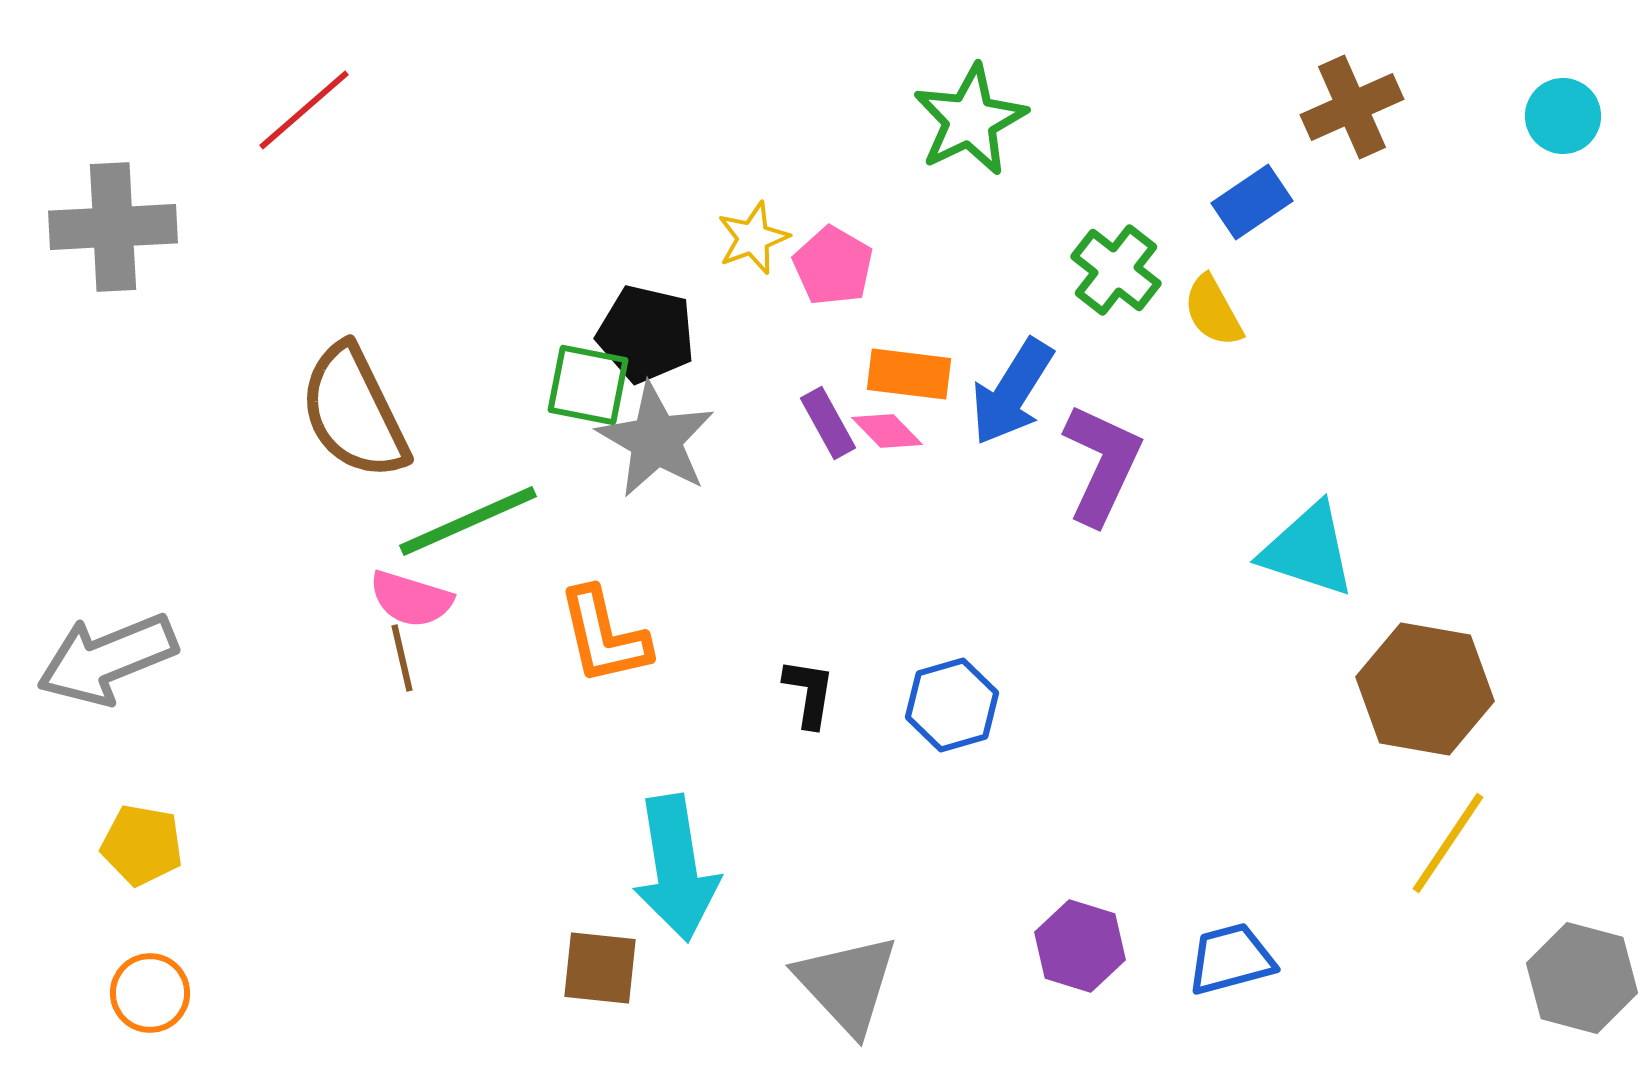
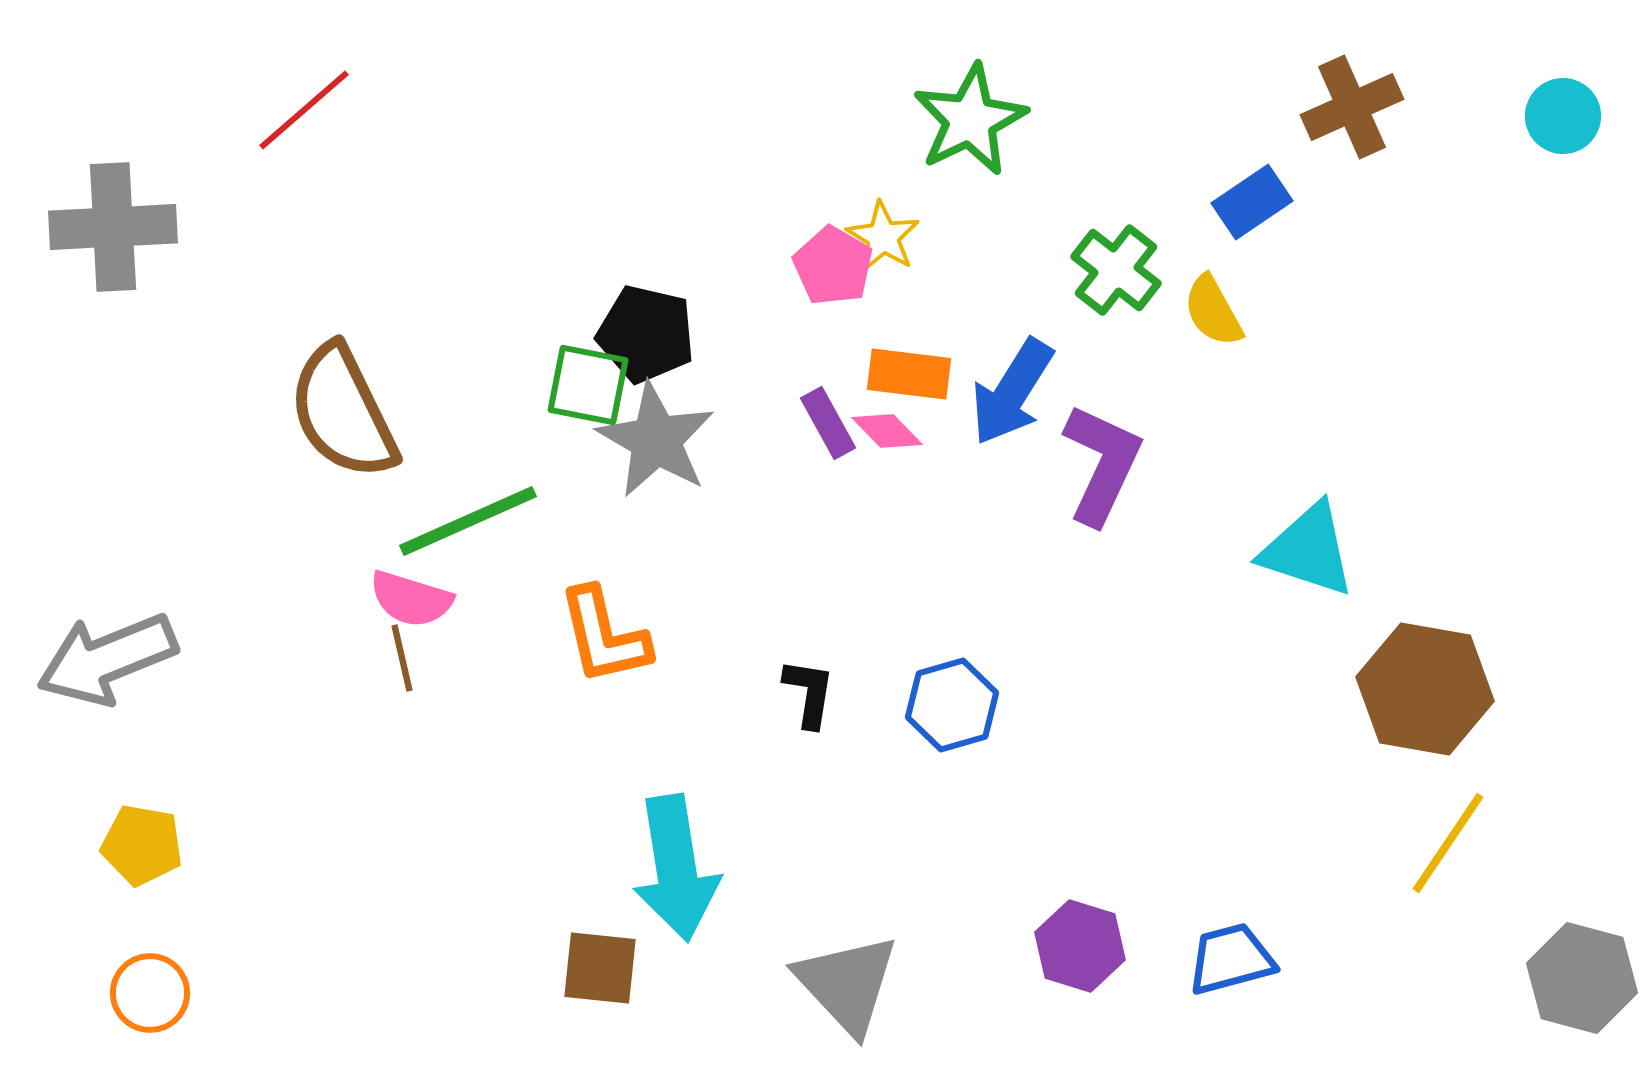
yellow star: moved 130 px right, 1 px up; rotated 20 degrees counterclockwise
brown semicircle: moved 11 px left
